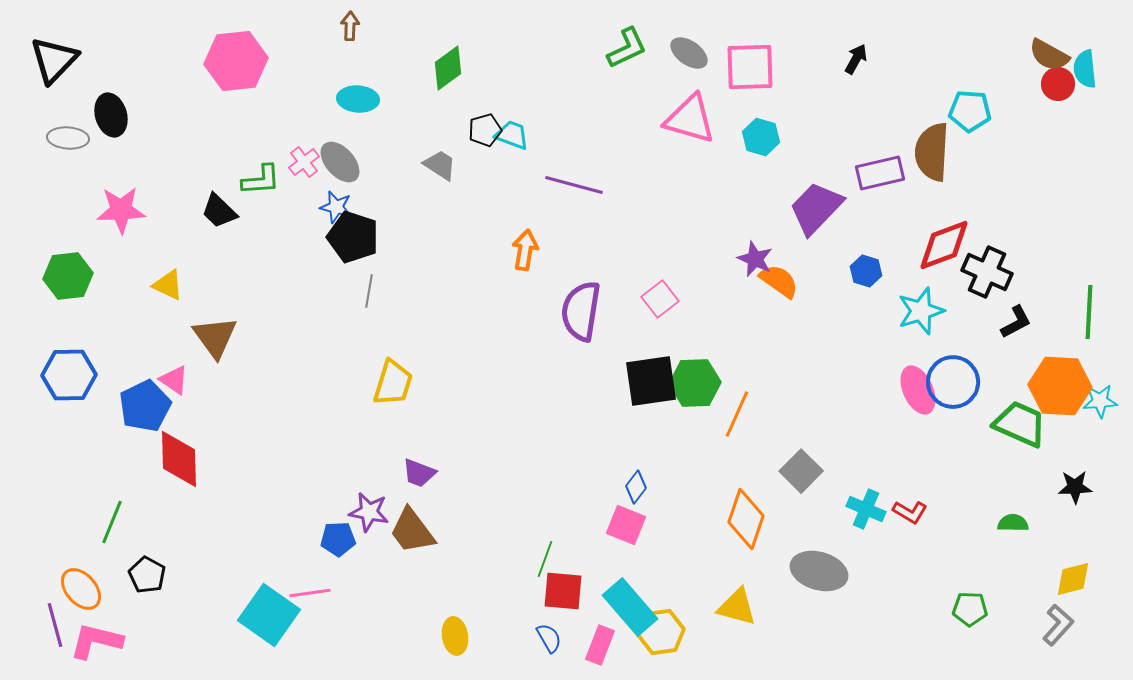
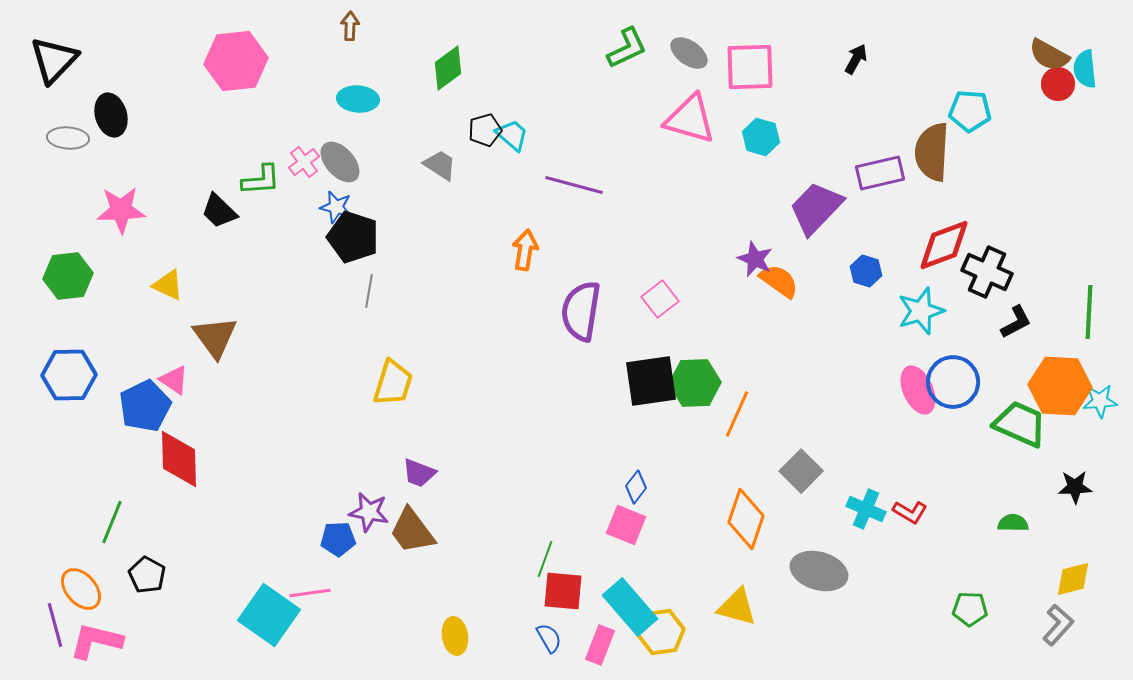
cyan trapezoid at (512, 135): rotated 21 degrees clockwise
